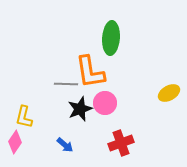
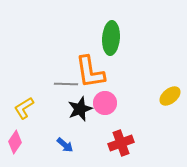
yellow ellipse: moved 1 px right, 3 px down; rotated 10 degrees counterclockwise
yellow L-shape: moved 9 px up; rotated 45 degrees clockwise
